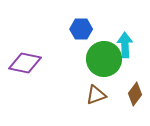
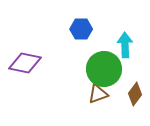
green circle: moved 10 px down
brown triangle: moved 2 px right, 1 px up
